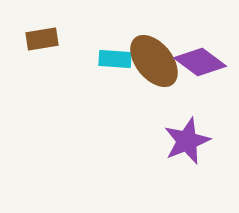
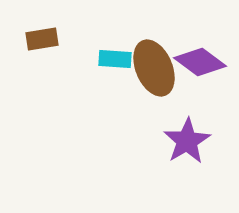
brown ellipse: moved 7 px down; rotated 16 degrees clockwise
purple star: rotated 9 degrees counterclockwise
